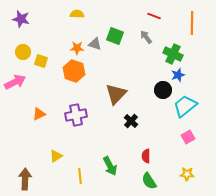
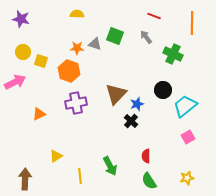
orange hexagon: moved 5 px left
blue star: moved 41 px left, 29 px down
purple cross: moved 12 px up
yellow star: moved 4 px down; rotated 16 degrees counterclockwise
